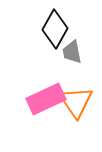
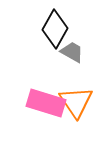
gray trapezoid: rotated 130 degrees clockwise
pink rectangle: moved 4 px down; rotated 42 degrees clockwise
